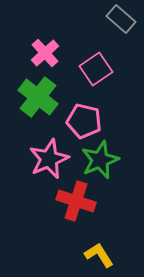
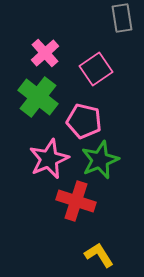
gray rectangle: moved 1 px right, 1 px up; rotated 40 degrees clockwise
